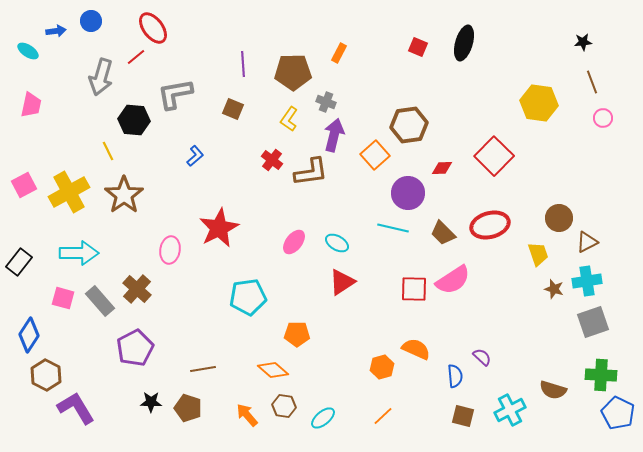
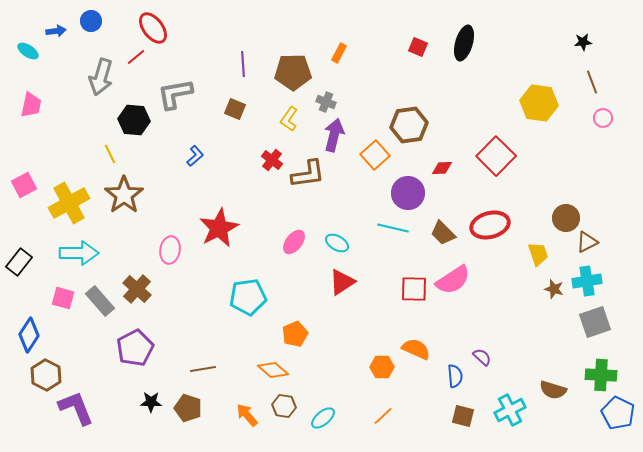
brown square at (233, 109): moved 2 px right
yellow line at (108, 151): moved 2 px right, 3 px down
red square at (494, 156): moved 2 px right
brown L-shape at (311, 172): moved 3 px left, 2 px down
yellow cross at (69, 192): moved 11 px down
brown circle at (559, 218): moved 7 px right
gray square at (593, 322): moved 2 px right
orange pentagon at (297, 334): moved 2 px left; rotated 25 degrees counterclockwise
orange hexagon at (382, 367): rotated 15 degrees clockwise
purple L-shape at (76, 408): rotated 9 degrees clockwise
